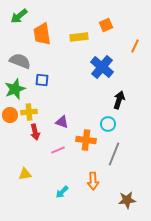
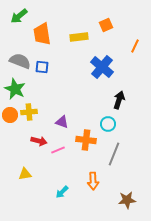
blue square: moved 13 px up
green star: rotated 25 degrees counterclockwise
red arrow: moved 4 px right, 9 px down; rotated 63 degrees counterclockwise
